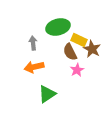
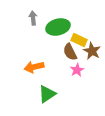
gray arrow: moved 25 px up
brown star: moved 2 px down
